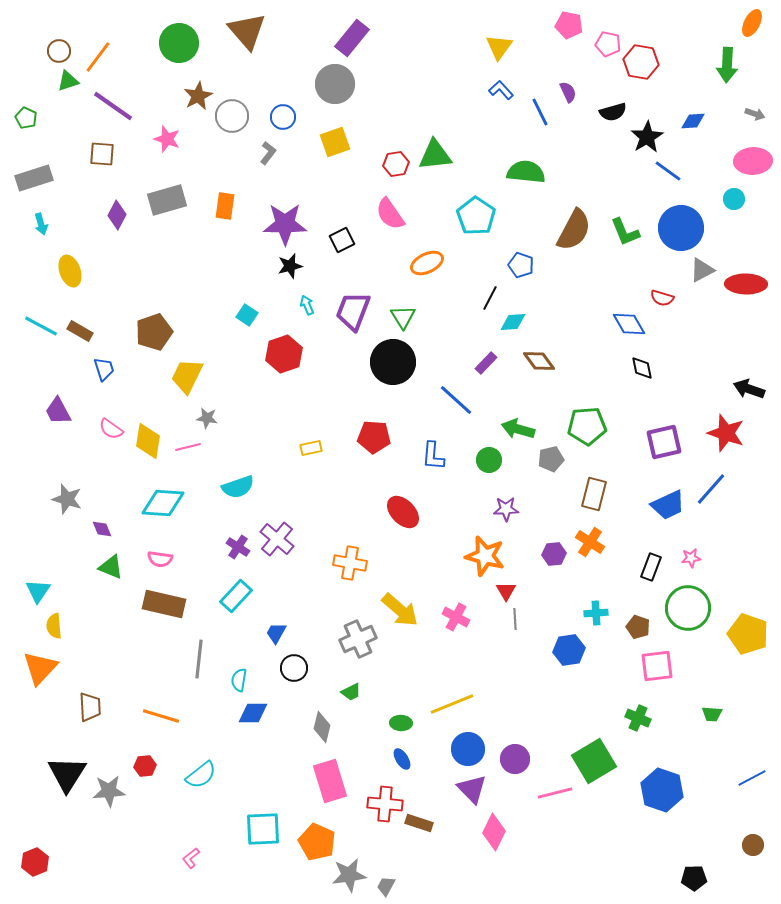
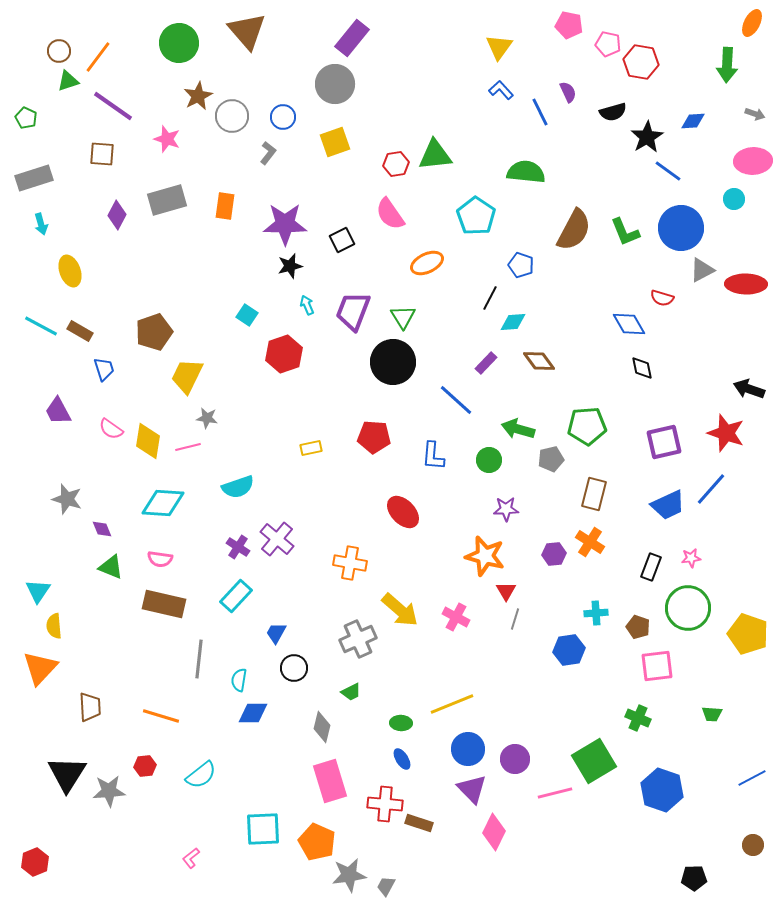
gray line at (515, 619): rotated 20 degrees clockwise
